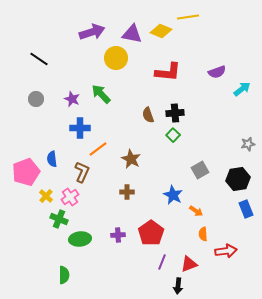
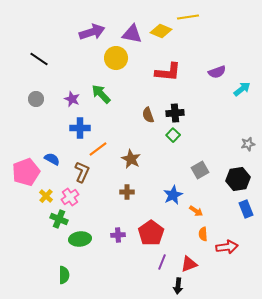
blue semicircle: rotated 126 degrees clockwise
blue star: rotated 18 degrees clockwise
red arrow: moved 1 px right, 4 px up
